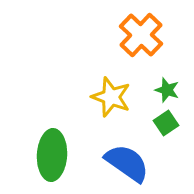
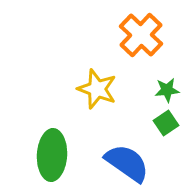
green star: rotated 25 degrees counterclockwise
yellow star: moved 14 px left, 8 px up
